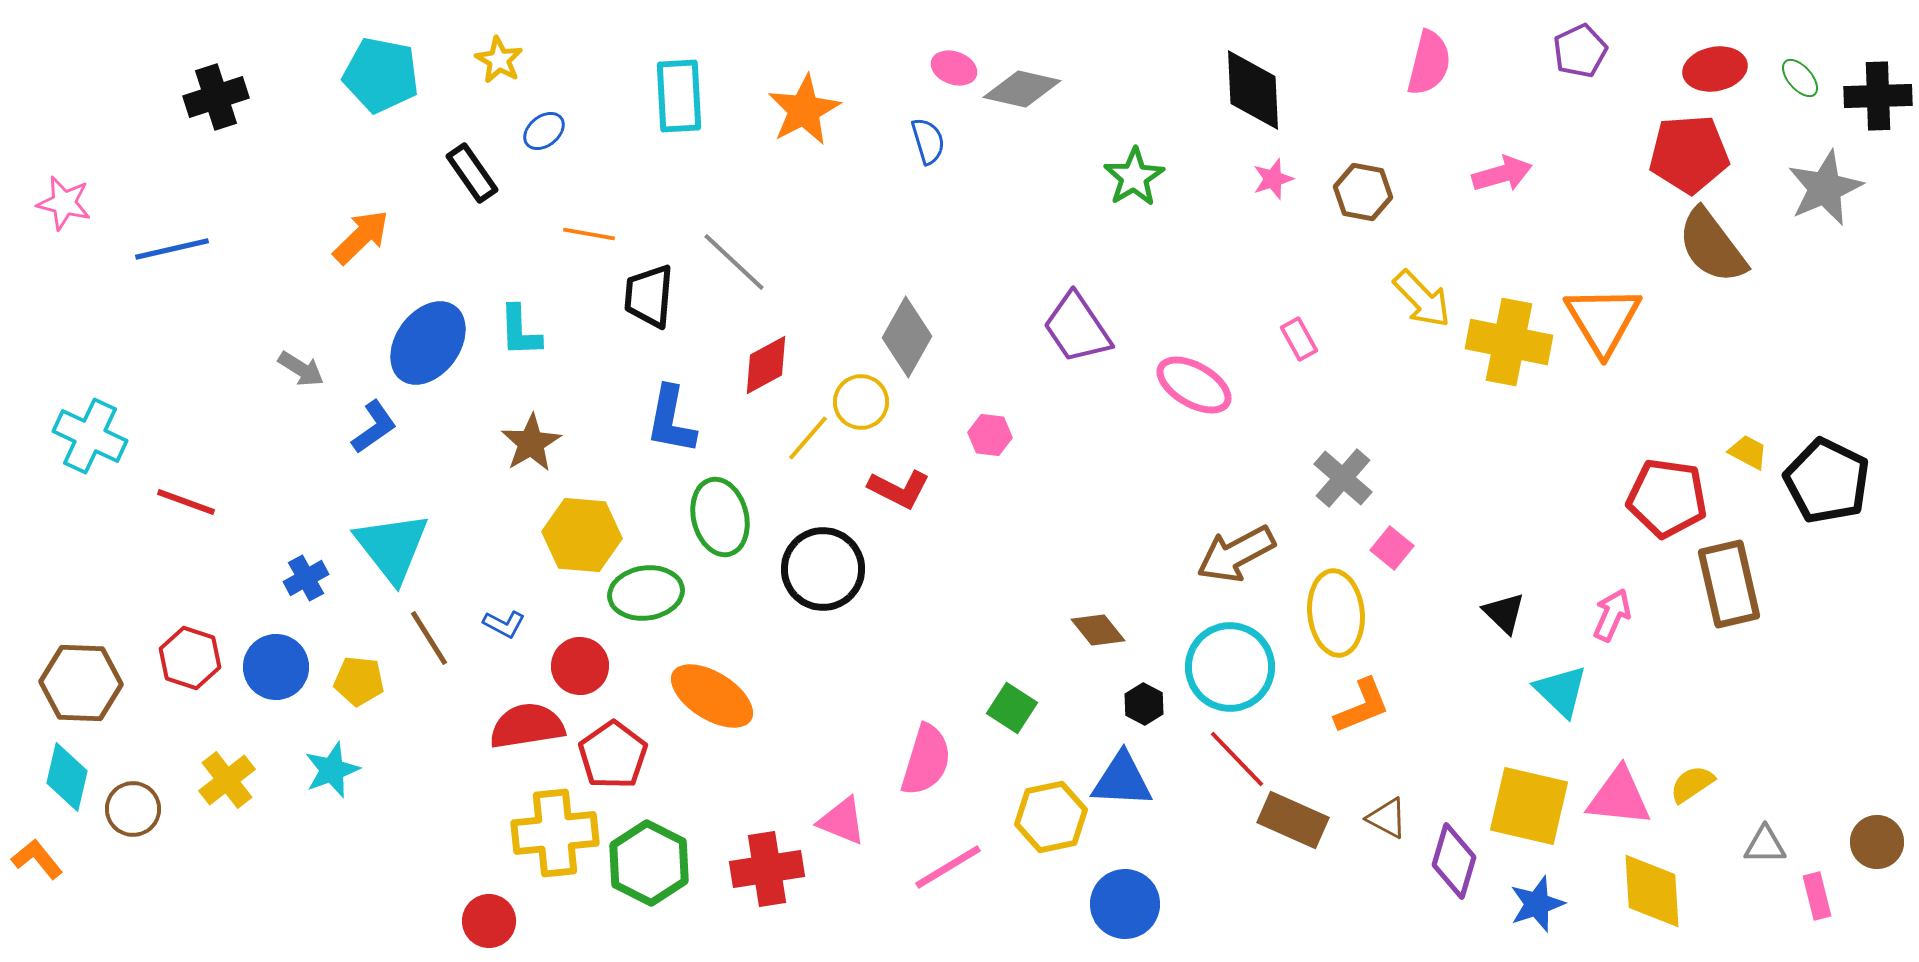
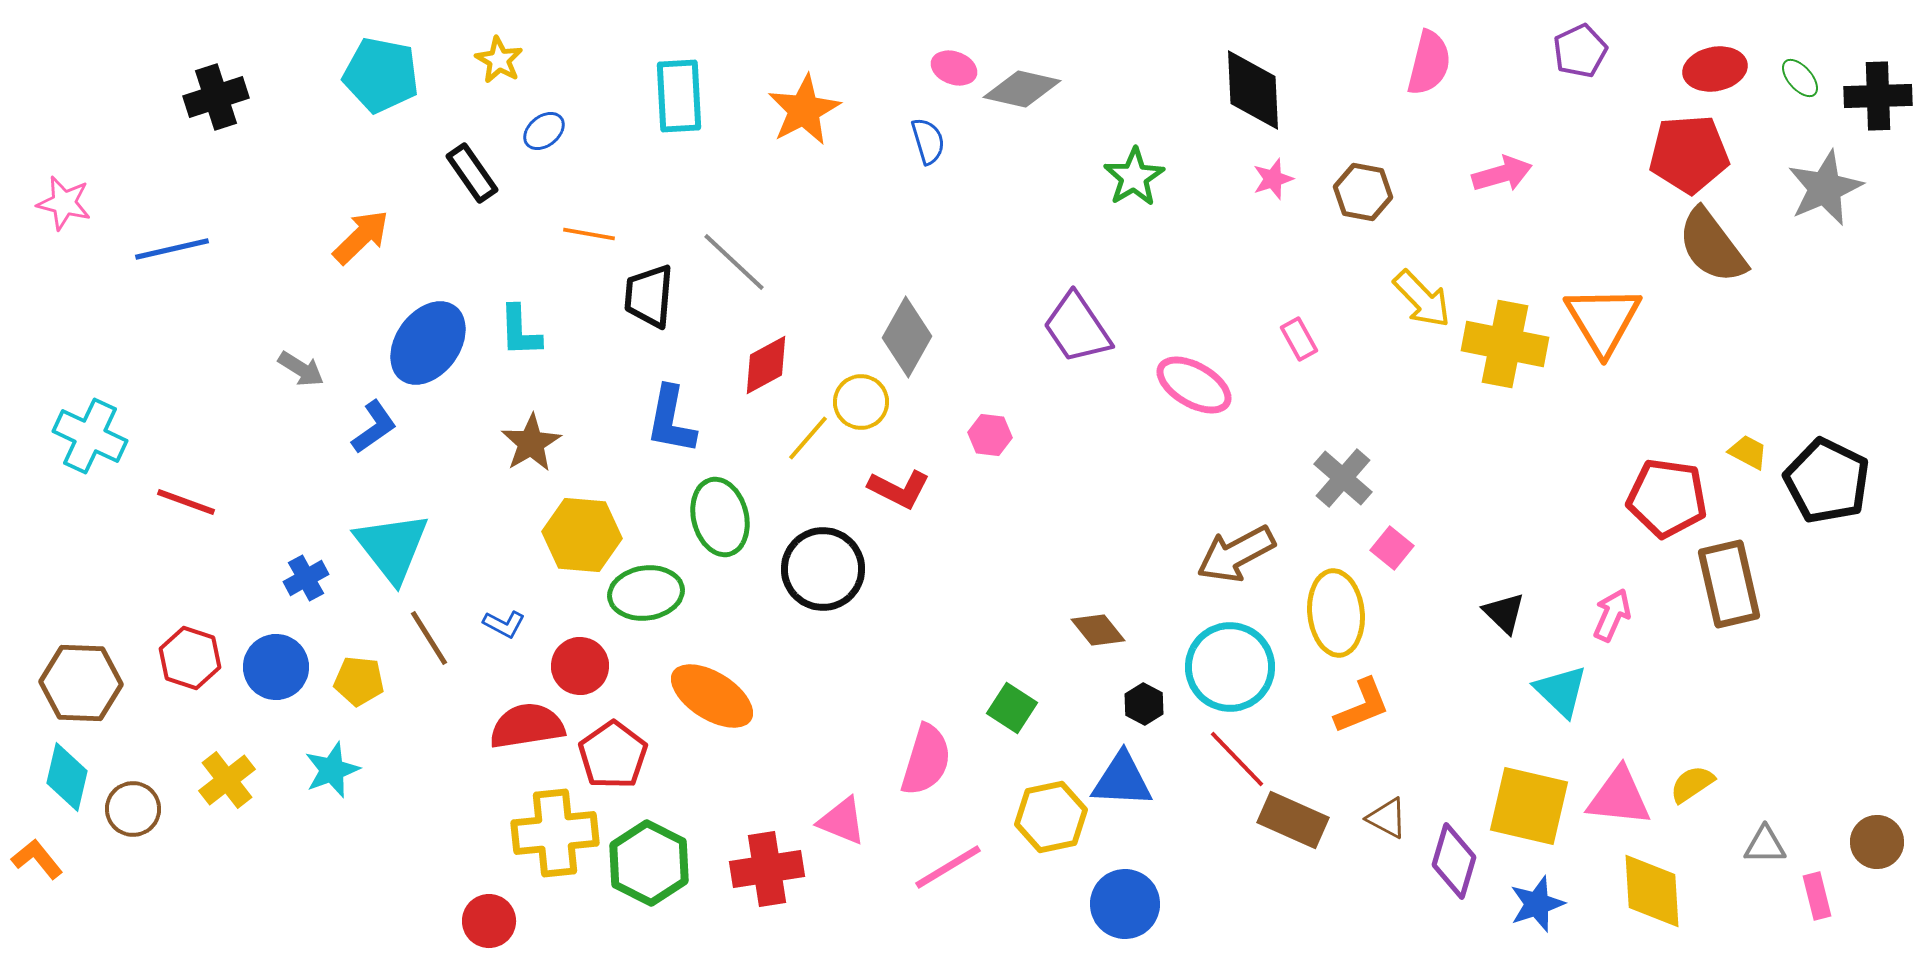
yellow cross at (1509, 342): moved 4 px left, 2 px down
